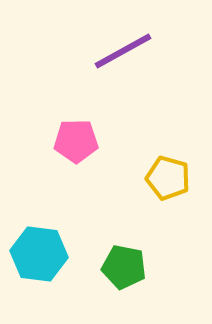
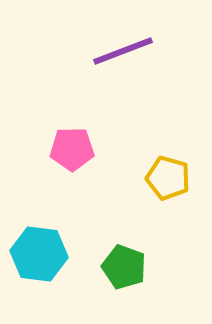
purple line: rotated 8 degrees clockwise
pink pentagon: moved 4 px left, 8 px down
green pentagon: rotated 9 degrees clockwise
